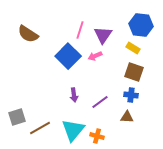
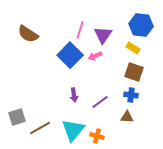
blue square: moved 2 px right, 1 px up
